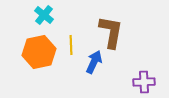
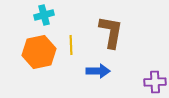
cyan cross: rotated 36 degrees clockwise
blue arrow: moved 4 px right, 9 px down; rotated 65 degrees clockwise
purple cross: moved 11 px right
